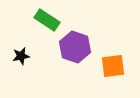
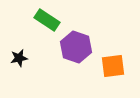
purple hexagon: moved 1 px right
black star: moved 2 px left, 2 px down
